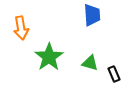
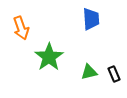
blue trapezoid: moved 1 px left, 4 px down
orange arrow: rotated 10 degrees counterclockwise
green triangle: moved 1 px left, 9 px down; rotated 30 degrees counterclockwise
